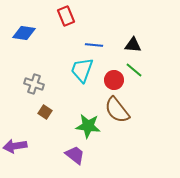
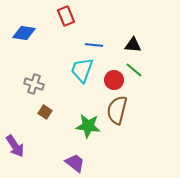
brown semicircle: rotated 52 degrees clockwise
purple arrow: rotated 115 degrees counterclockwise
purple trapezoid: moved 8 px down
